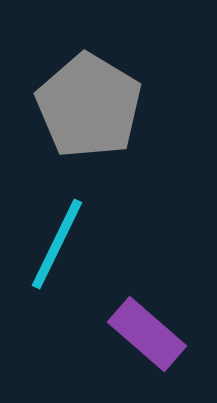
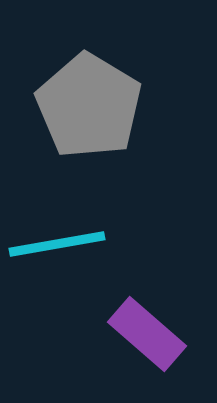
cyan line: rotated 54 degrees clockwise
